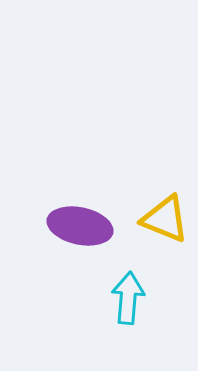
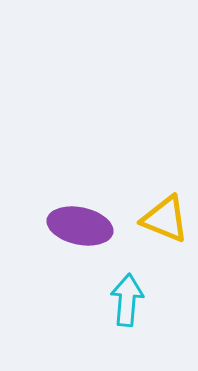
cyan arrow: moved 1 px left, 2 px down
